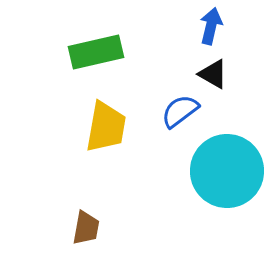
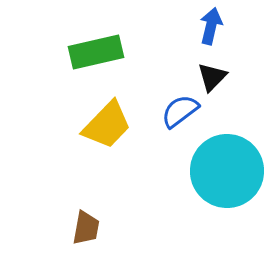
black triangle: moved 1 px left, 3 px down; rotated 44 degrees clockwise
yellow trapezoid: moved 1 px right, 2 px up; rotated 34 degrees clockwise
